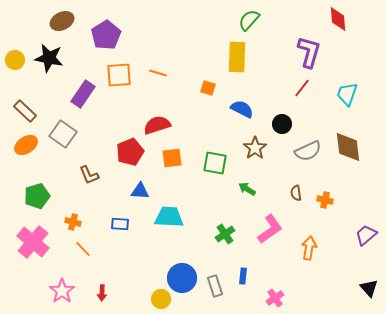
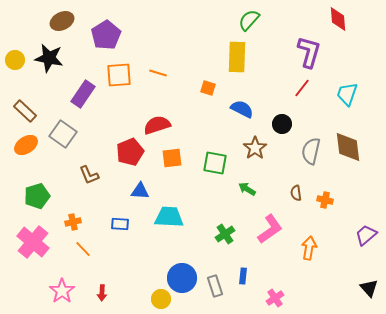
gray semicircle at (308, 151): moved 3 px right; rotated 128 degrees clockwise
orange cross at (73, 222): rotated 28 degrees counterclockwise
